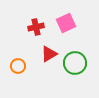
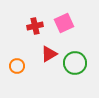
pink square: moved 2 px left
red cross: moved 1 px left, 1 px up
orange circle: moved 1 px left
